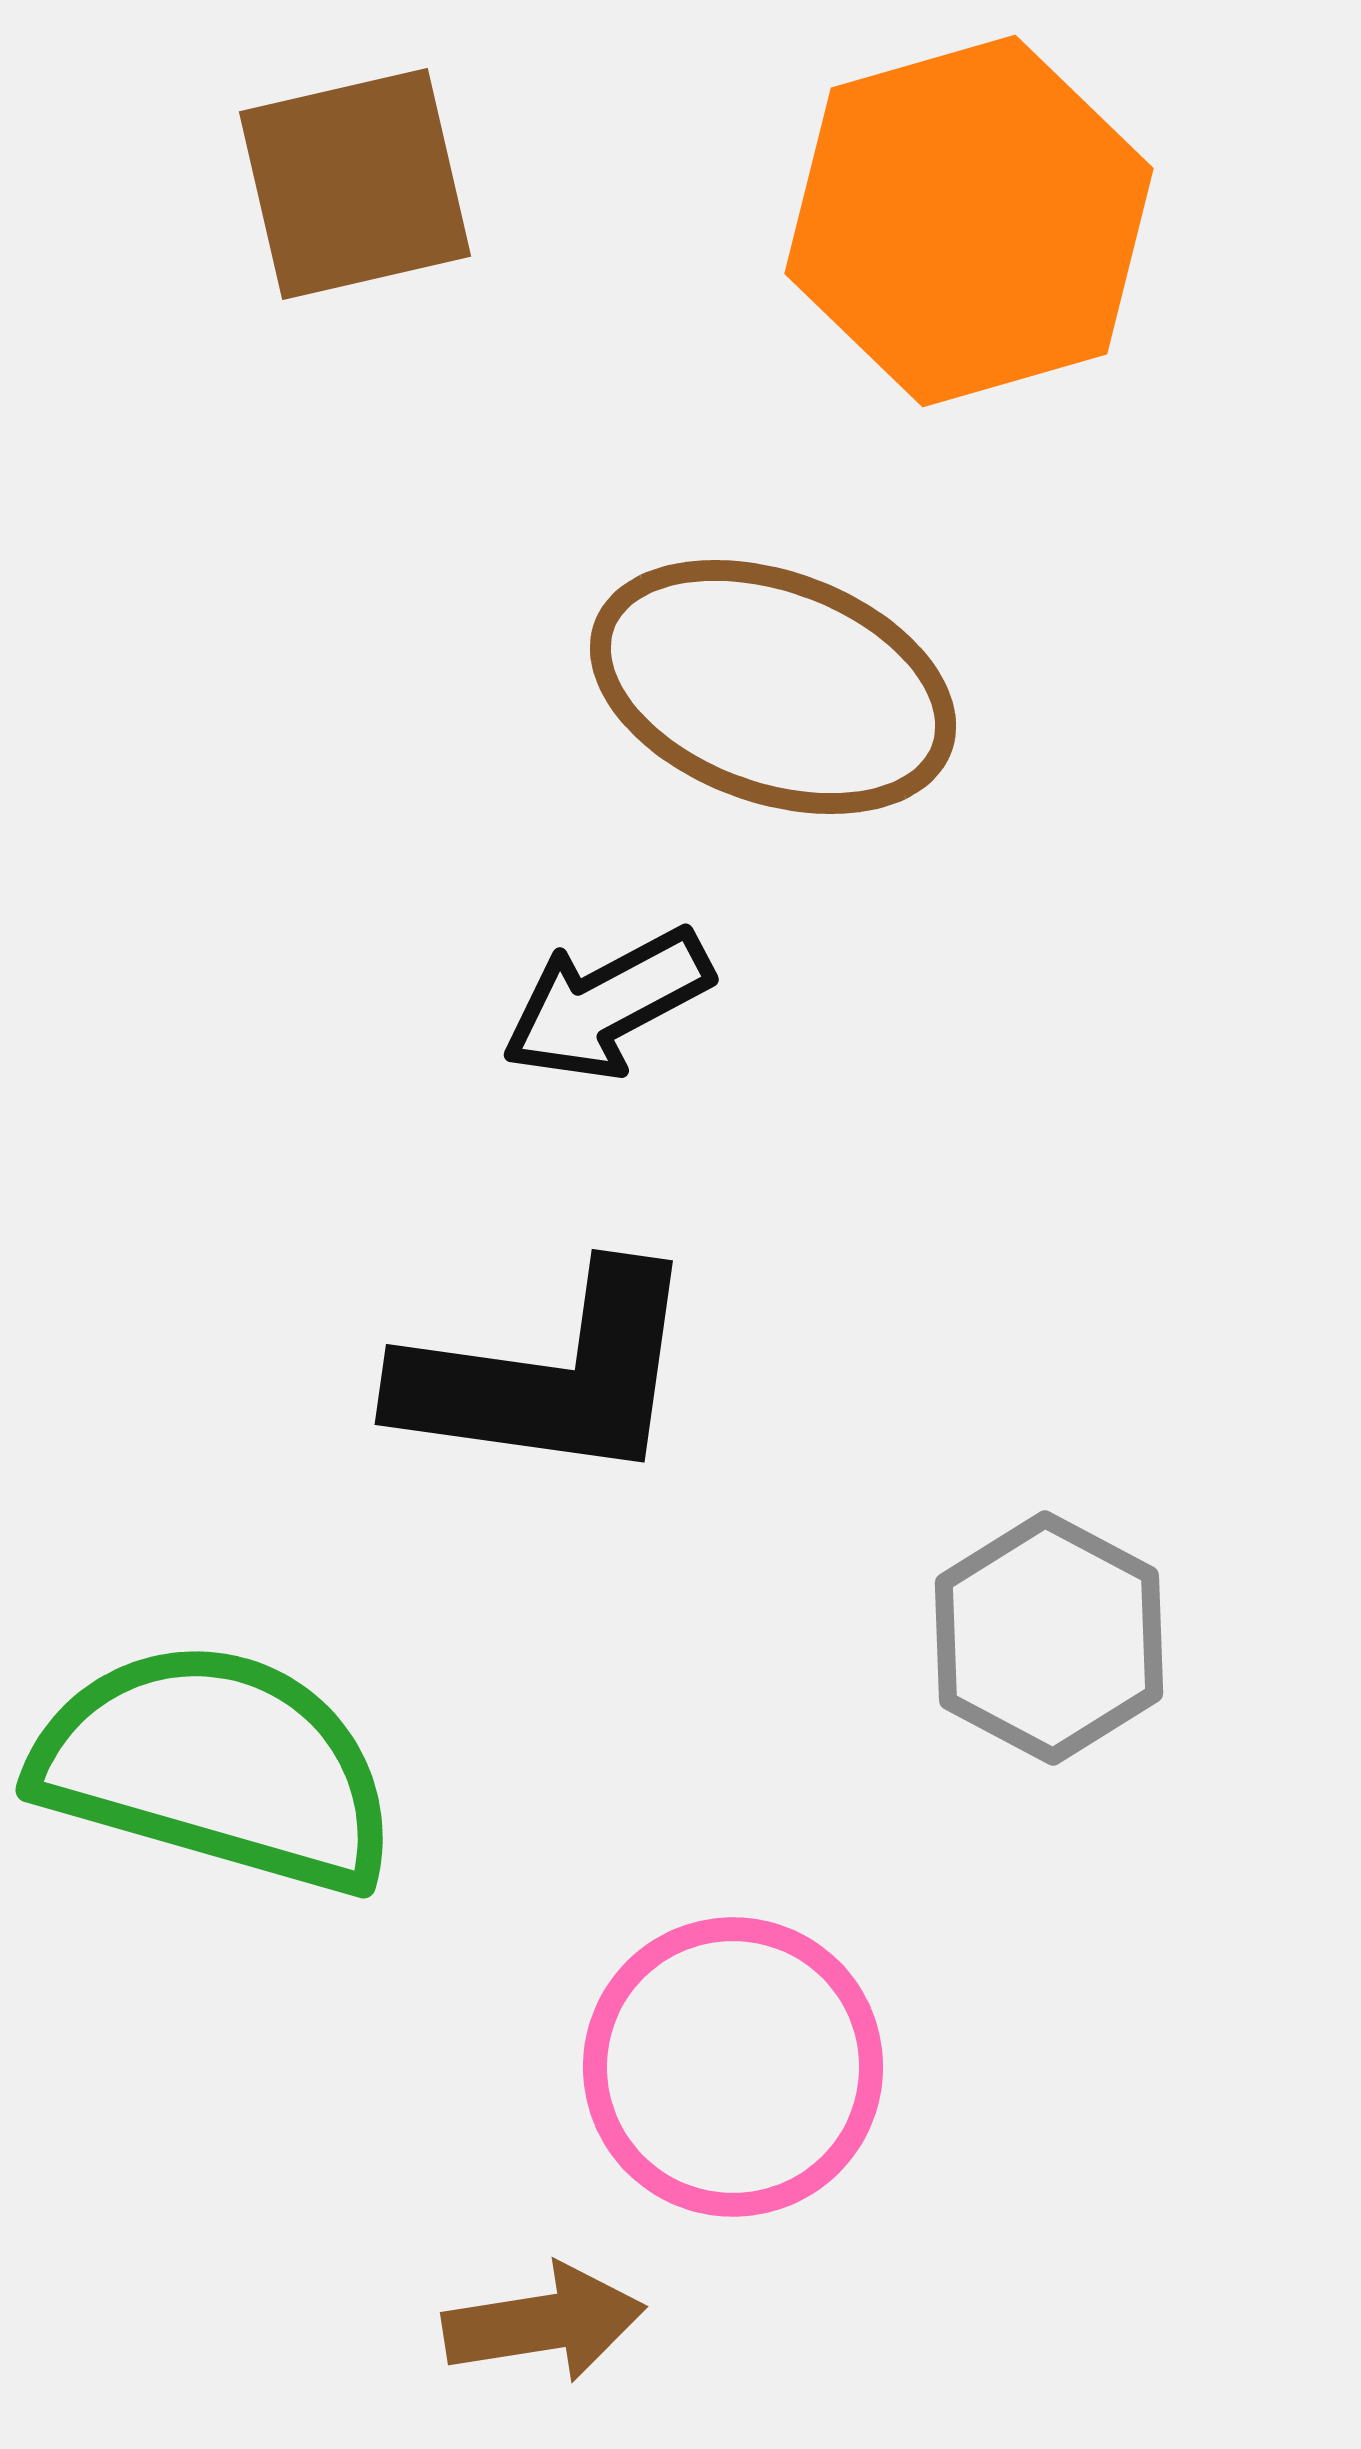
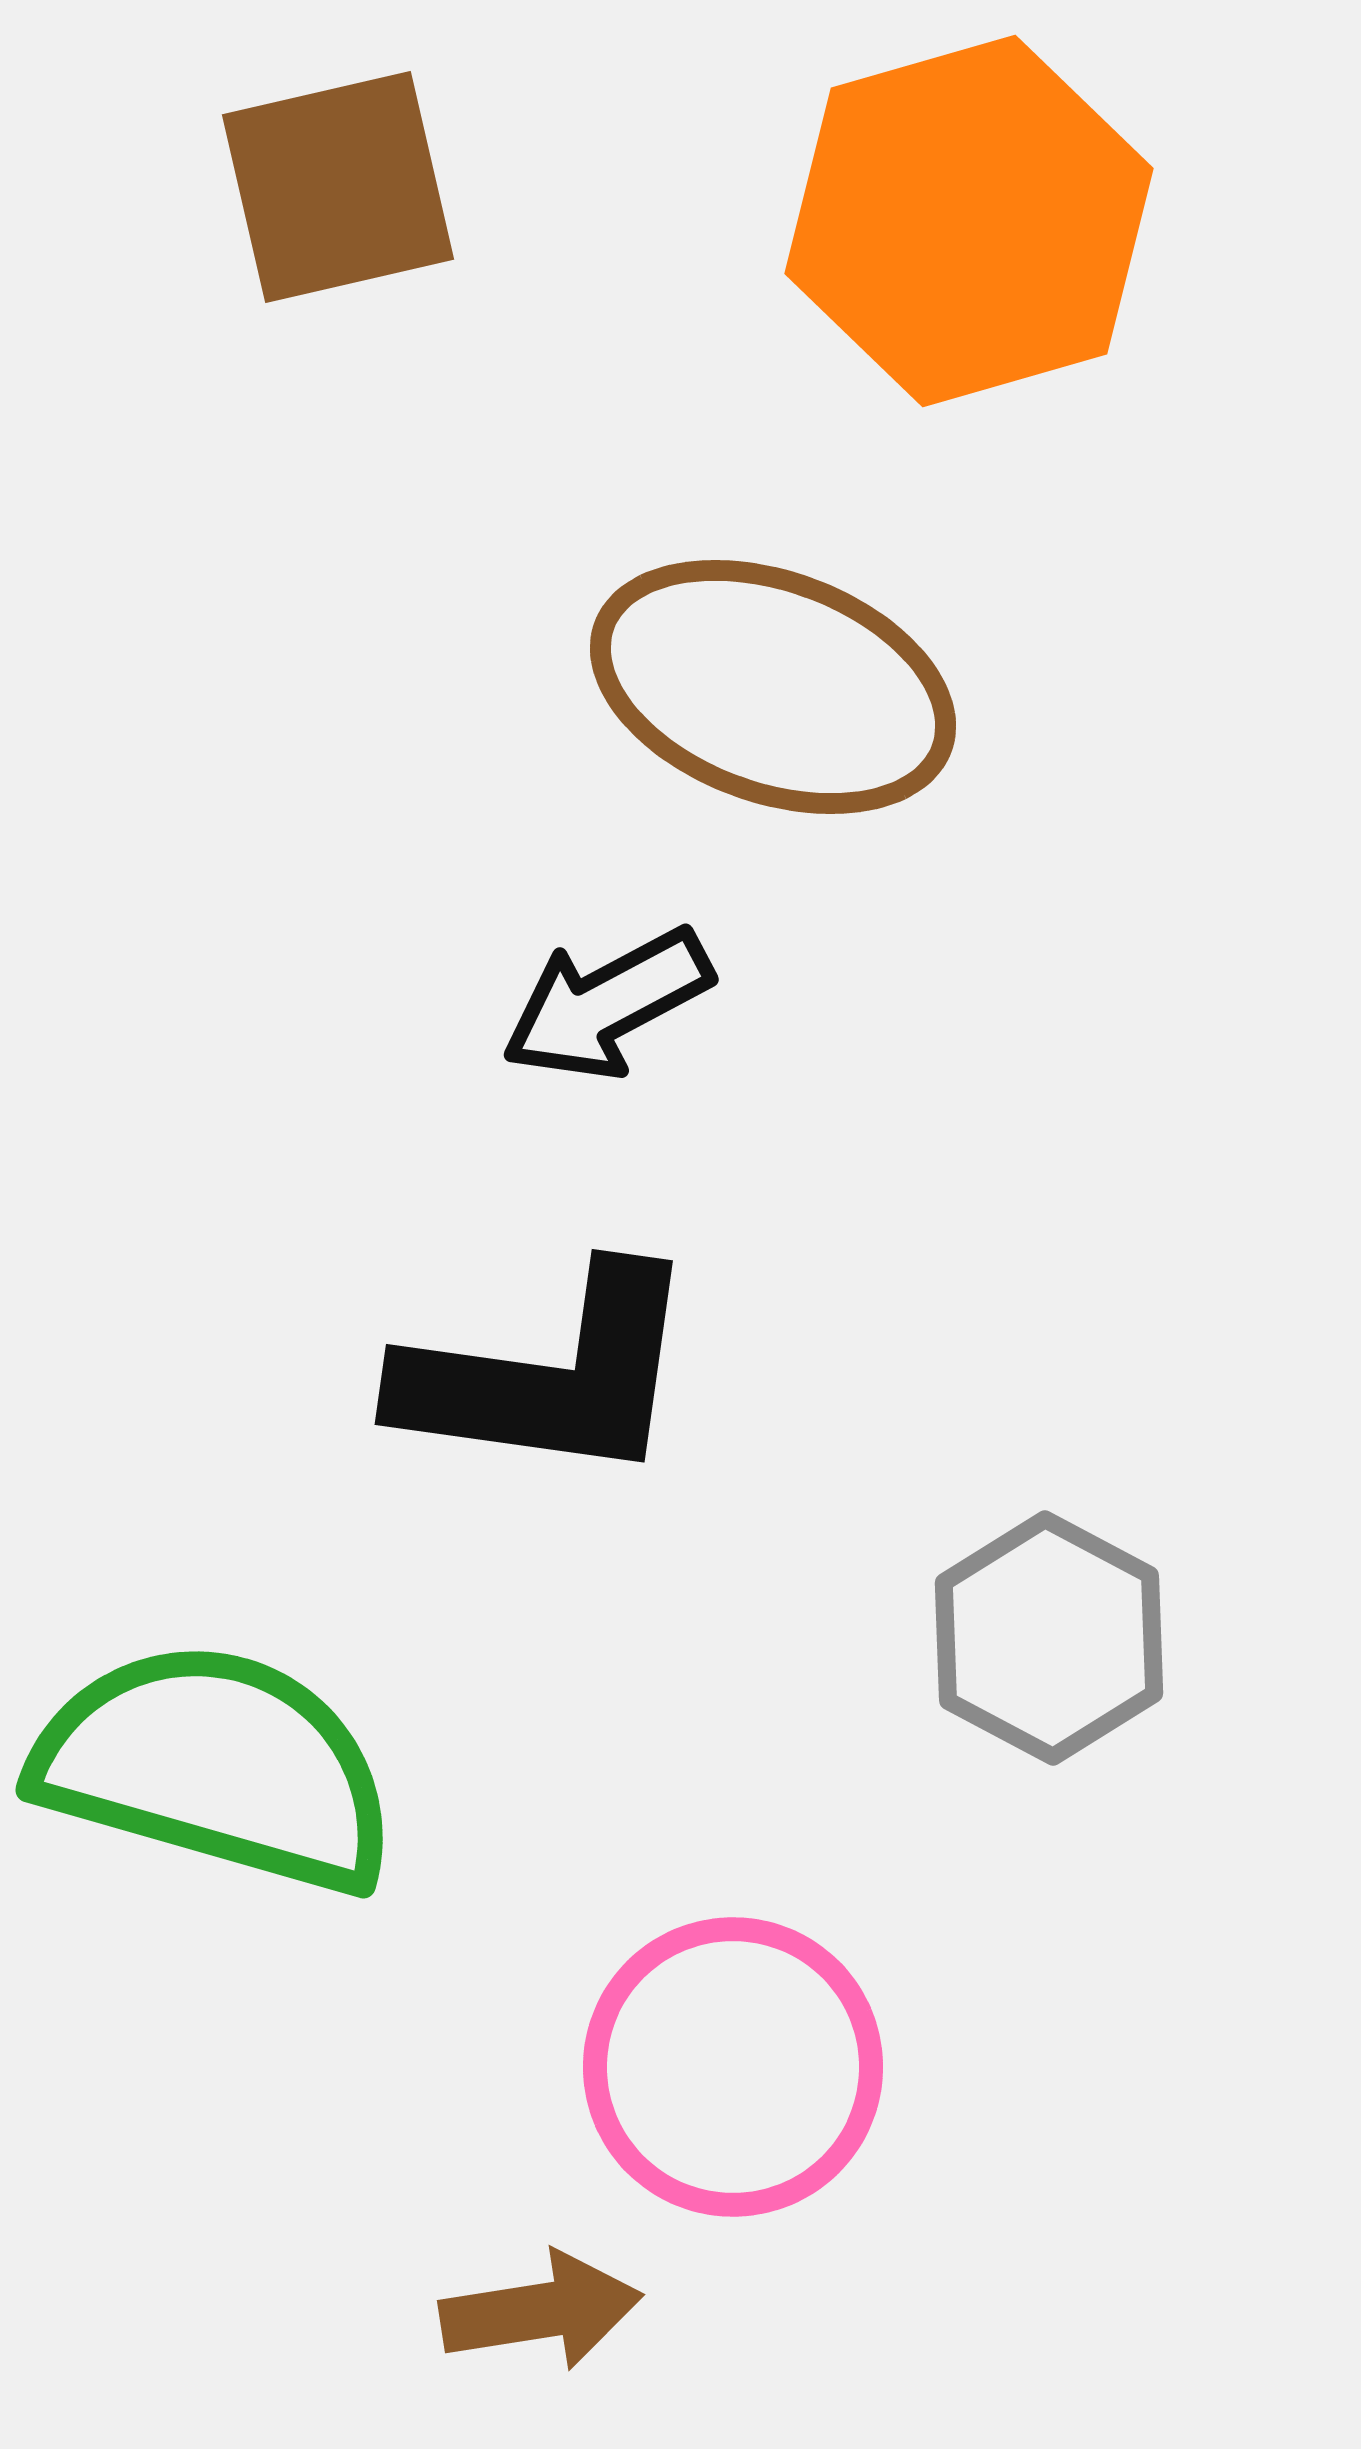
brown square: moved 17 px left, 3 px down
brown arrow: moved 3 px left, 12 px up
